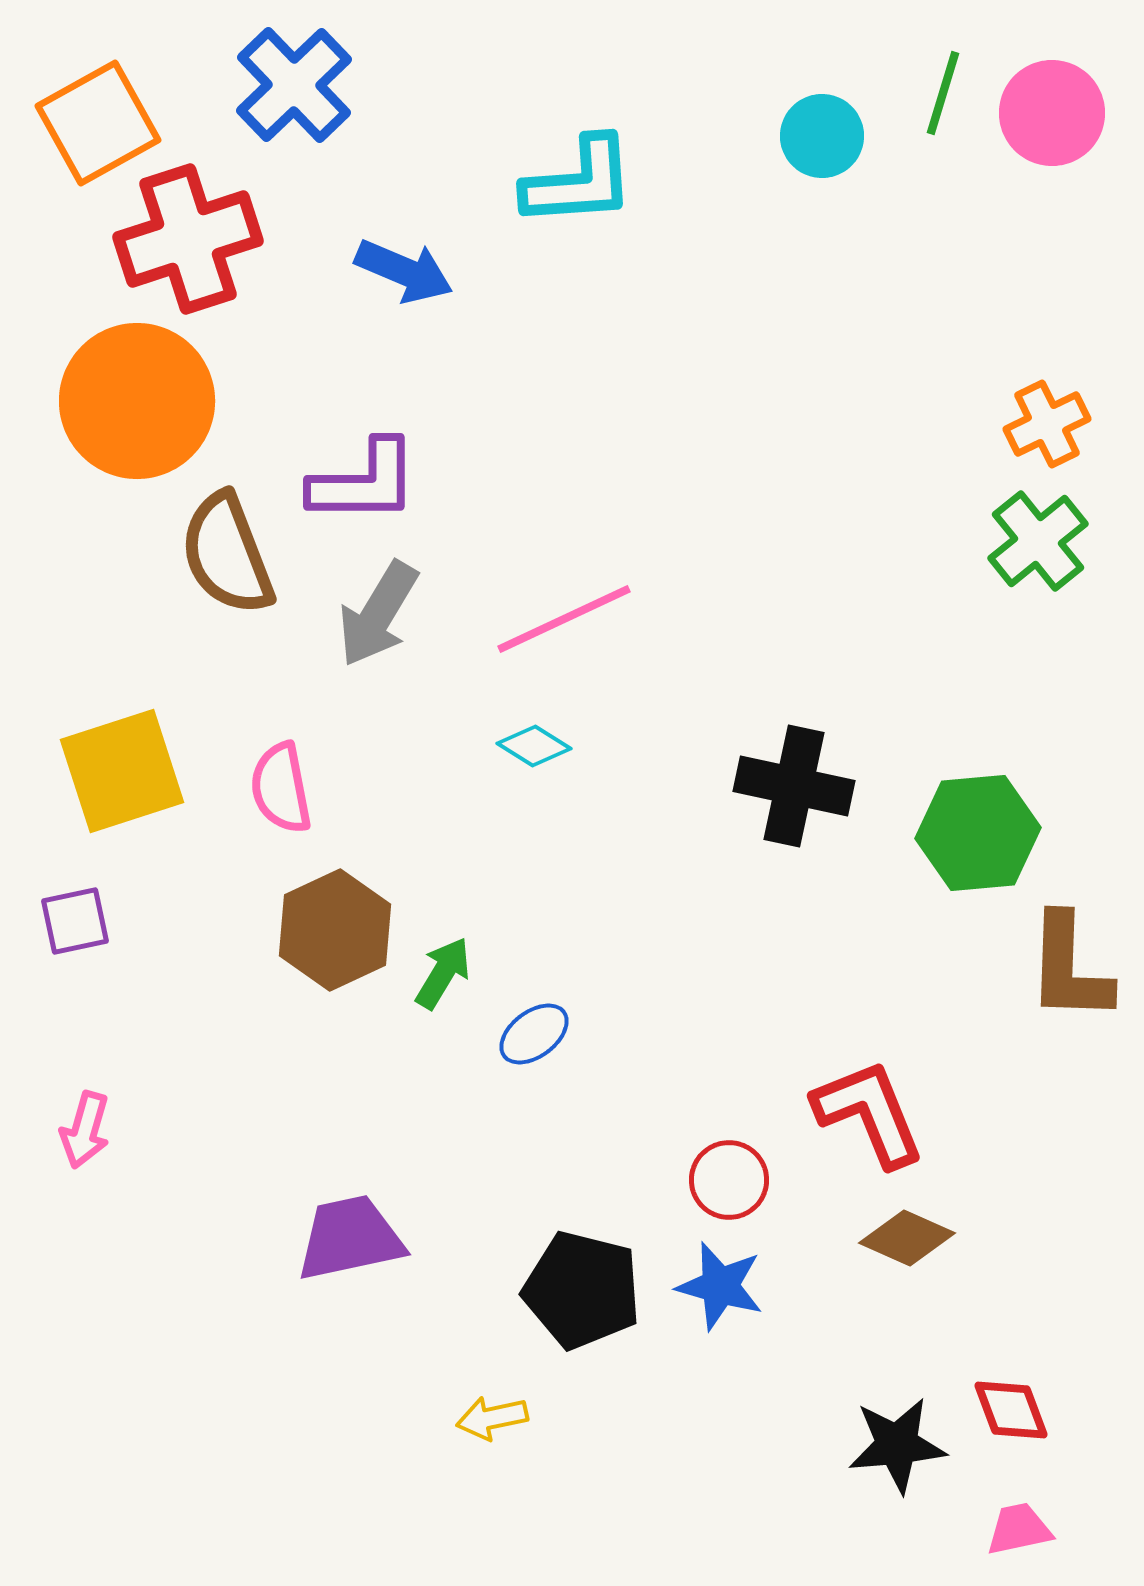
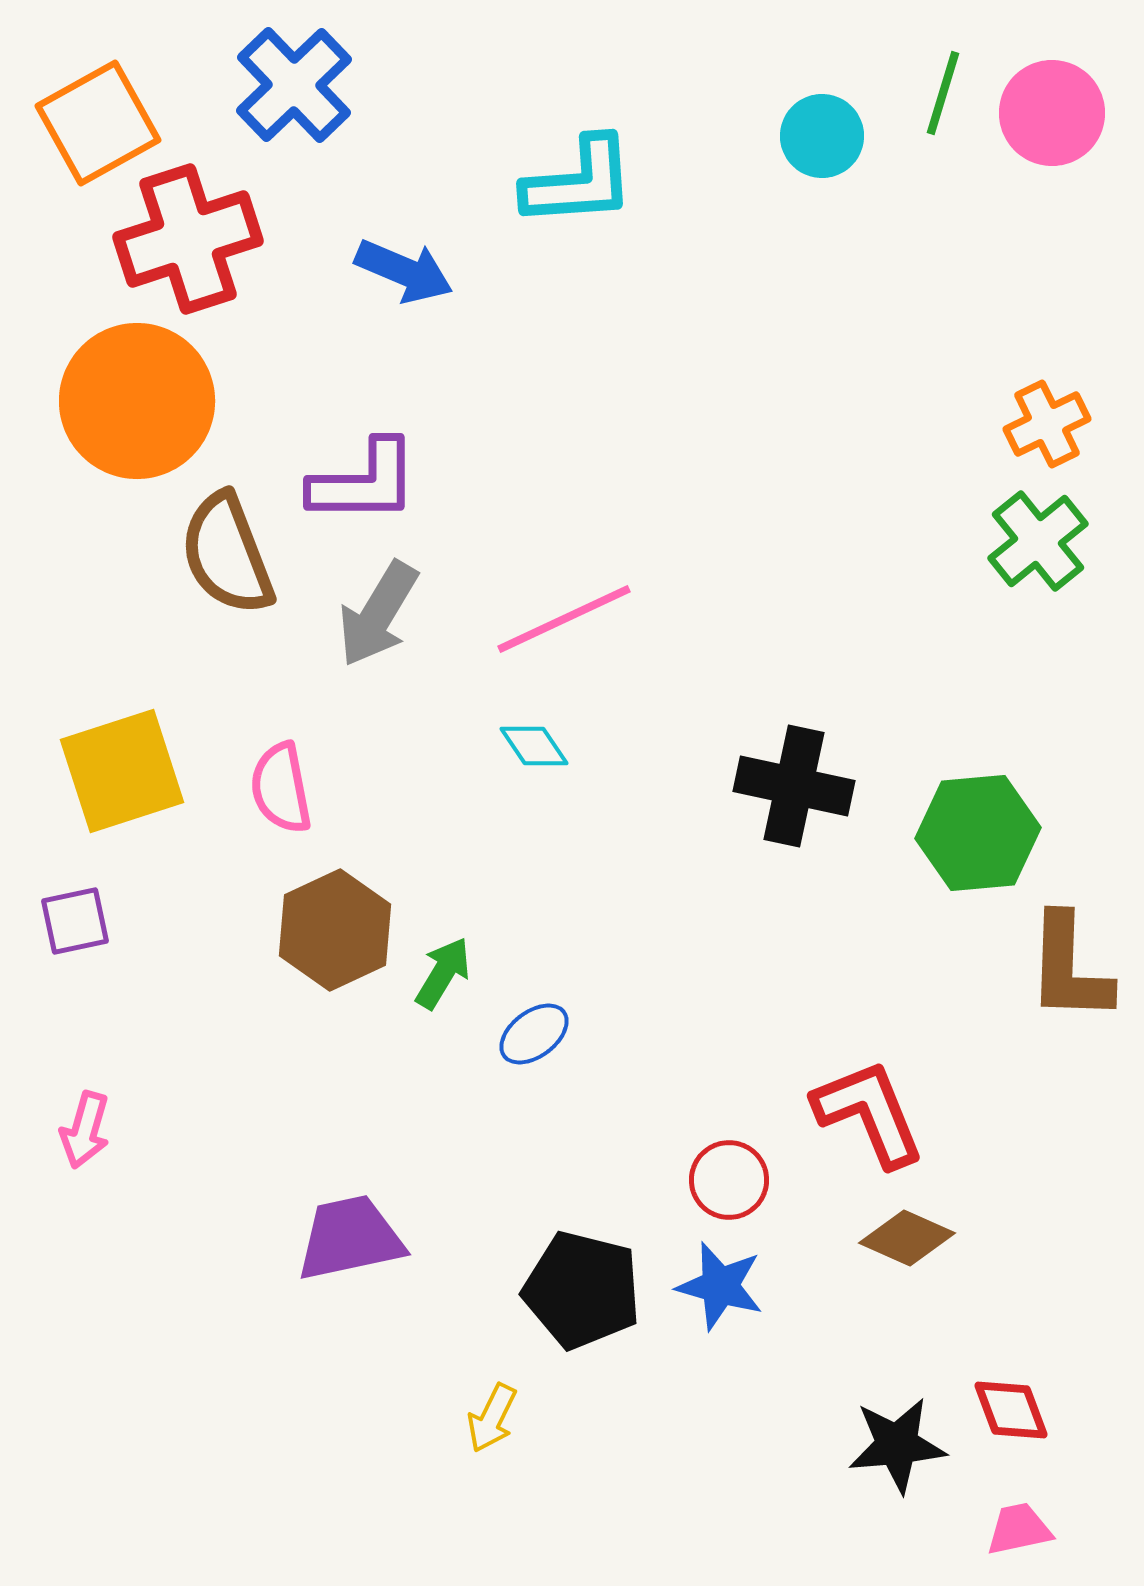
cyan diamond: rotated 24 degrees clockwise
yellow arrow: rotated 52 degrees counterclockwise
